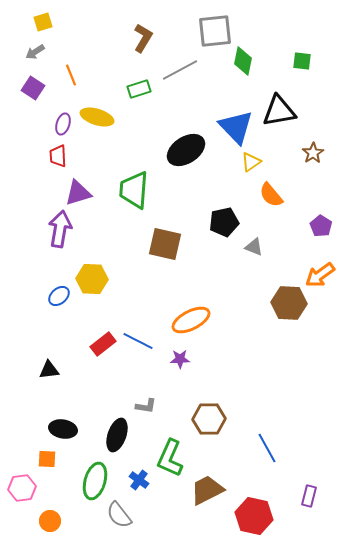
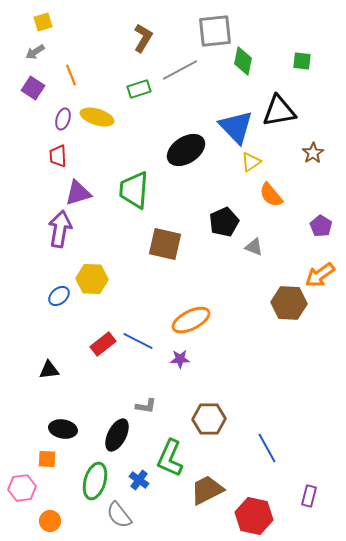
purple ellipse at (63, 124): moved 5 px up
black pentagon at (224, 222): rotated 12 degrees counterclockwise
black ellipse at (117, 435): rotated 8 degrees clockwise
